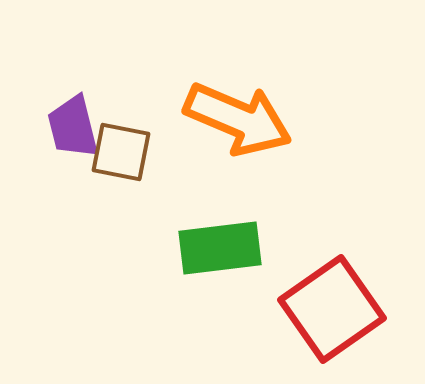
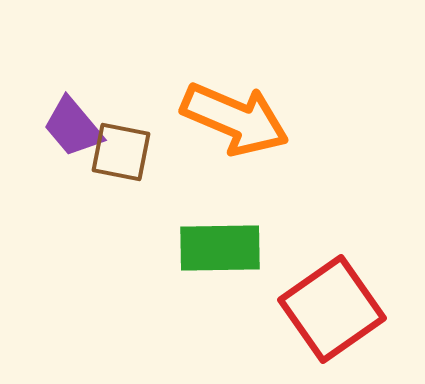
orange arrow: moved 3 px left
purple trapezoid: rotated 26 degrees counterclockwise
green rectangle: rotated 6 degrees clockwise
